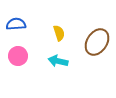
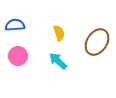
blue semicircle: moved 1 px left, 1 px down
cyan arrow: rotated 30 degrees clockwise
